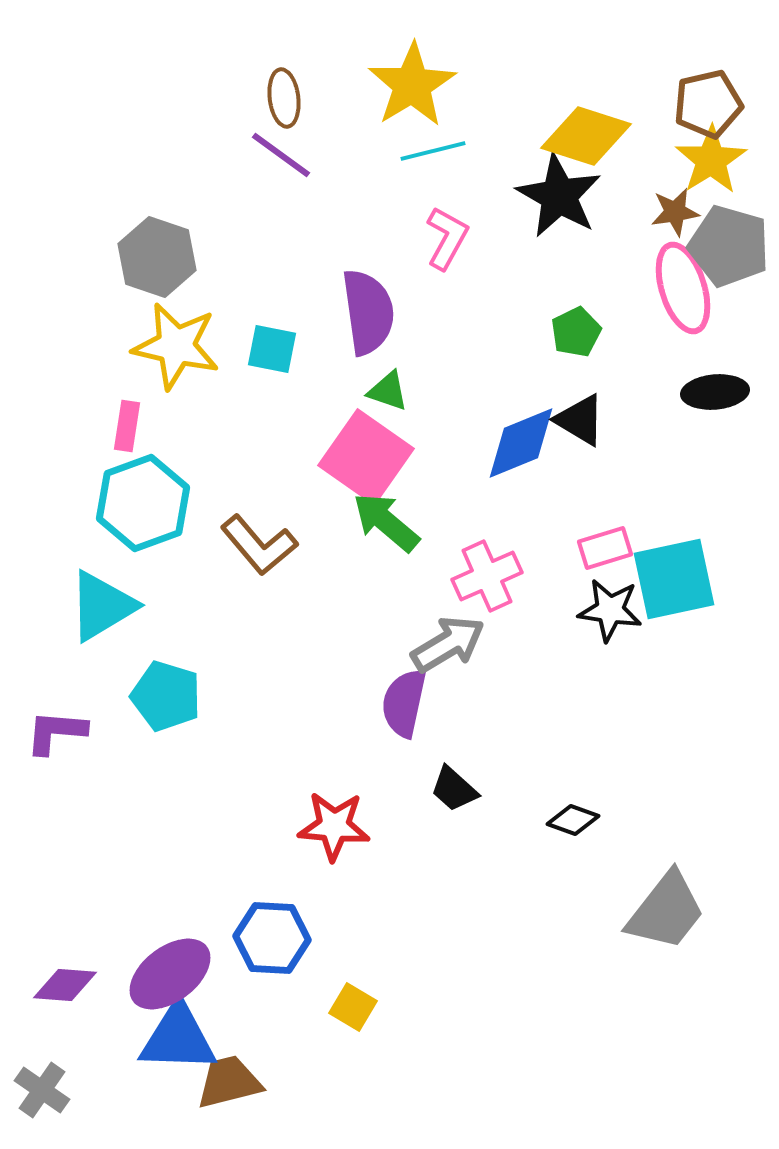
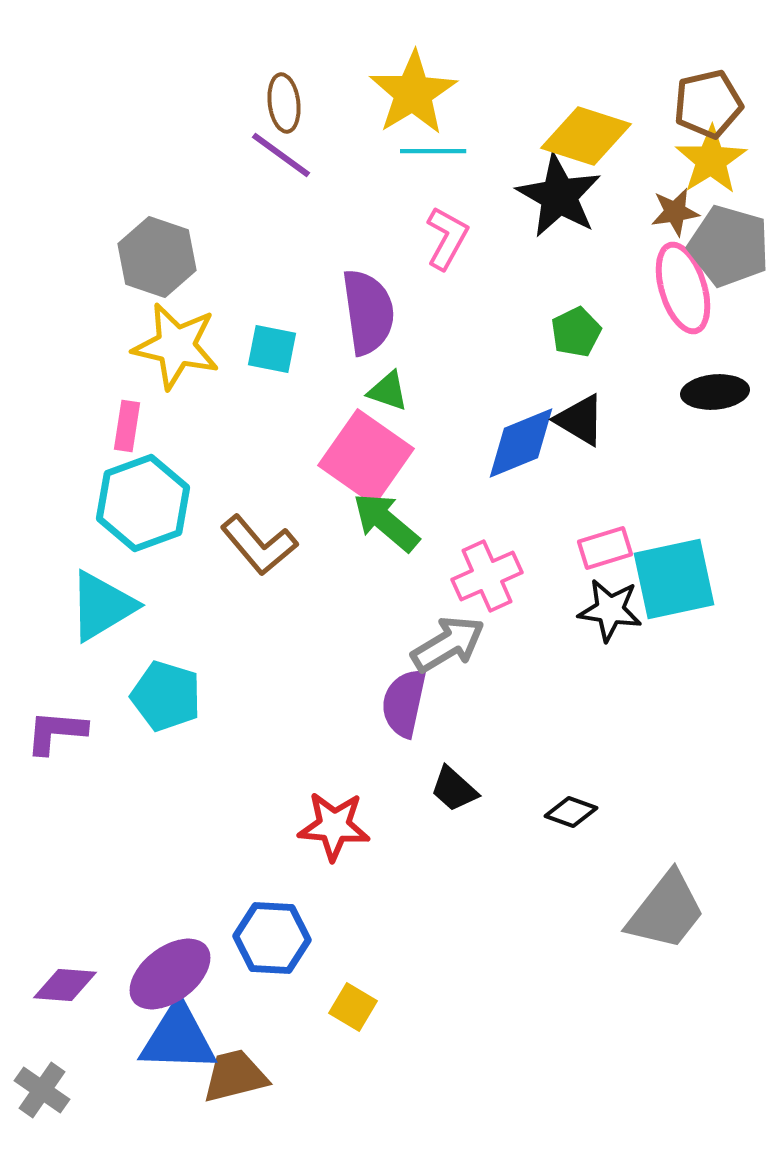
yellow star at (412, 85): moved 1 px right, 8 px down
brown ellipse at (284, 98): moved 5 px down
cyan line at (433, 151): rotated 14 degrees clockwise
black diamond at (573, 820): moved 2 px left, 8 px up
brown trapezoid at (229, 1082): moved 6 px right, 6 px up
